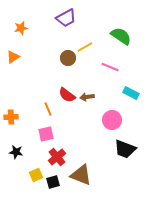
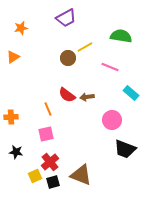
green semicircle: rotated 25 degrees counterclockwise
cyan rectangle: rotated 14 degrees clockwise
red cross: moved 7 px left, 5 px down
yellow square: moved 1 px left, 1 px down
